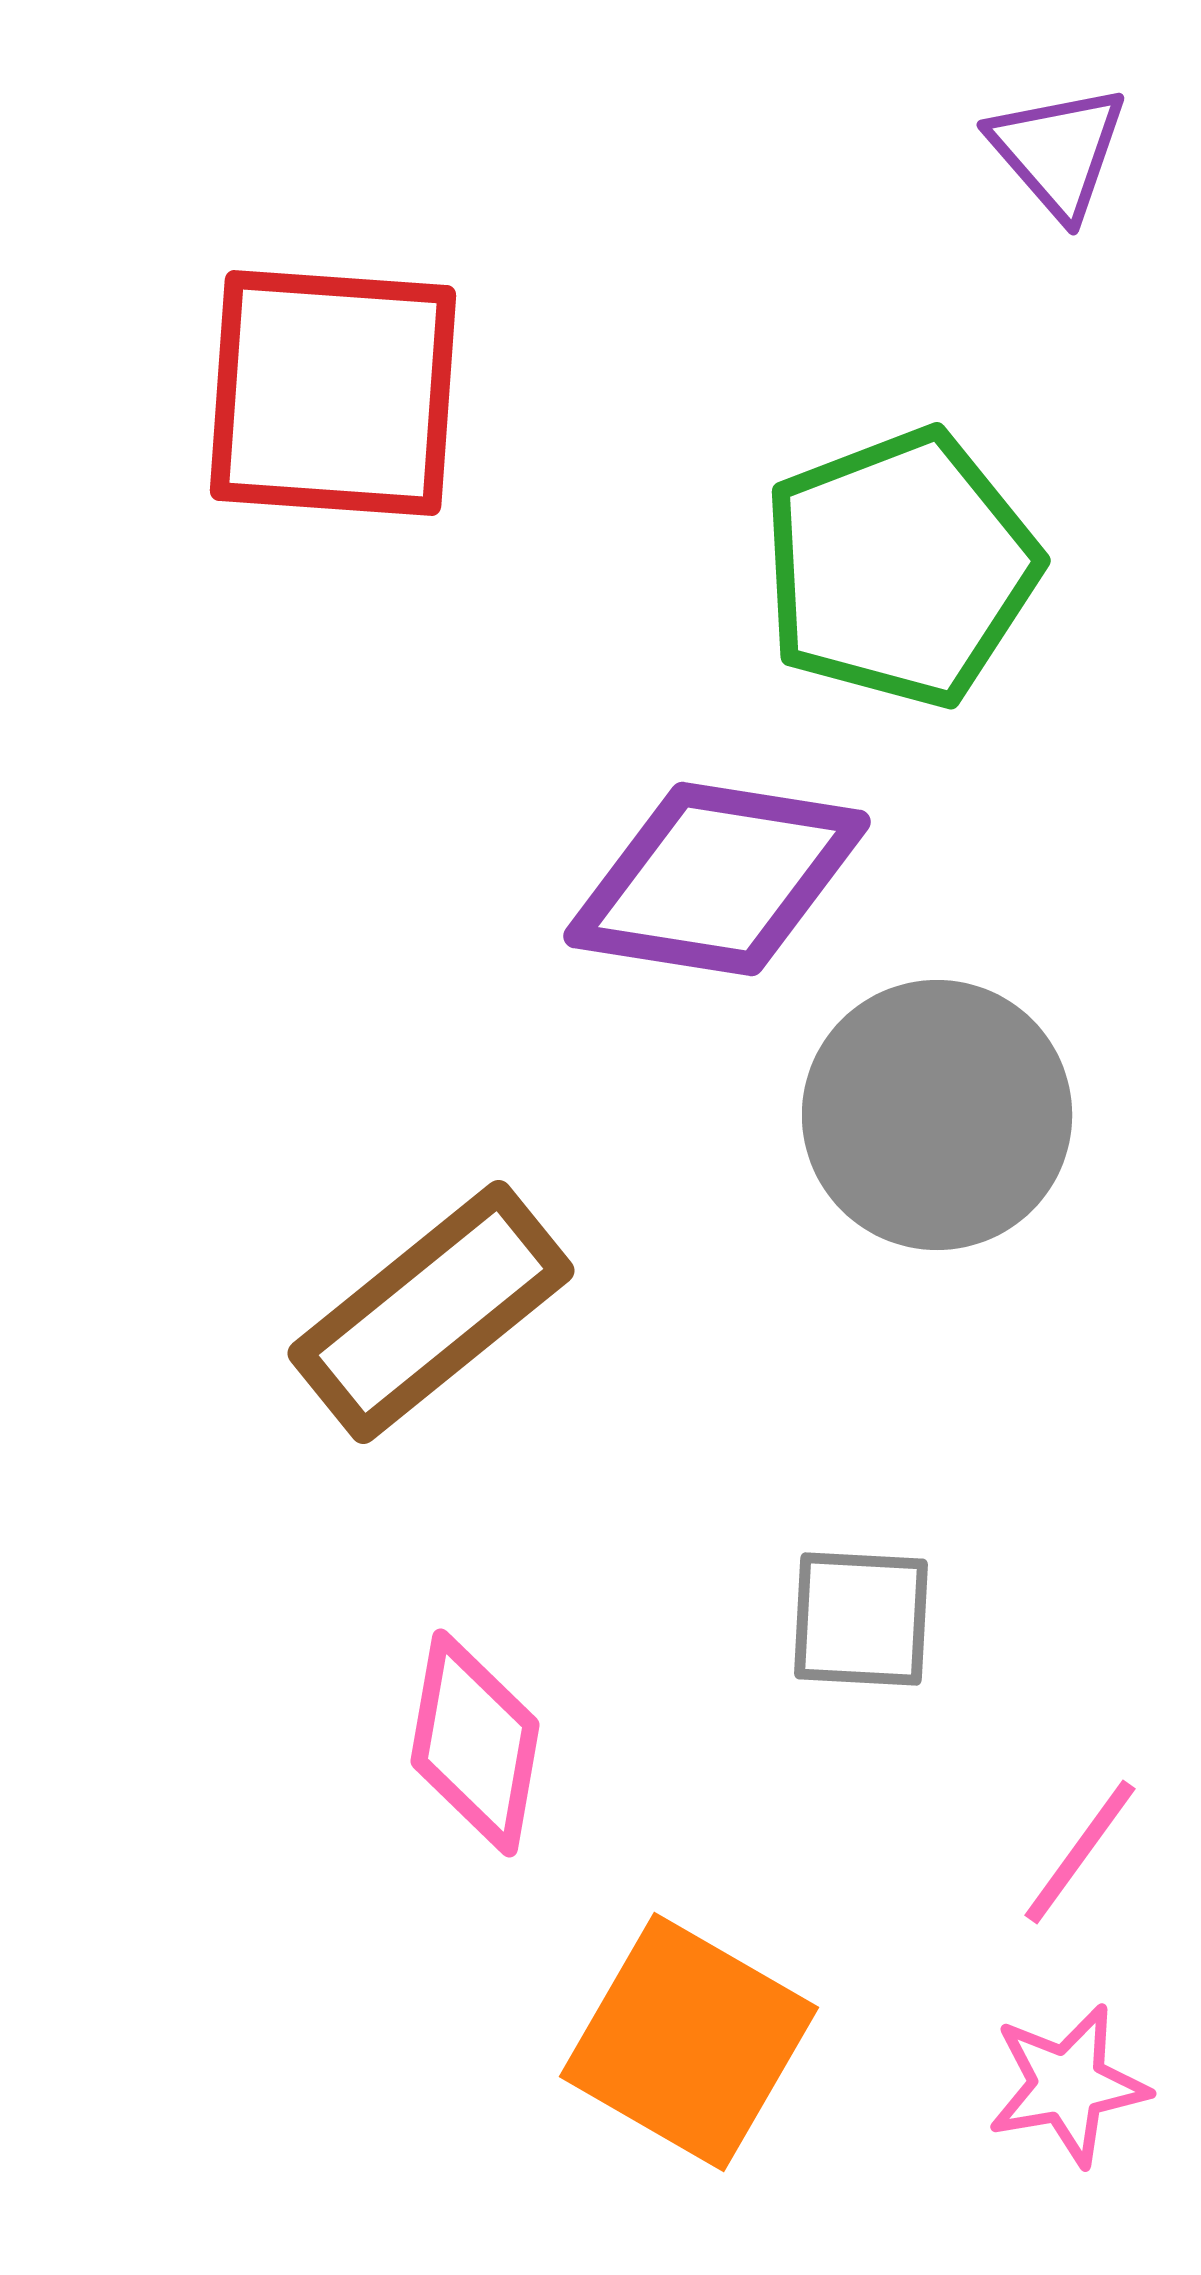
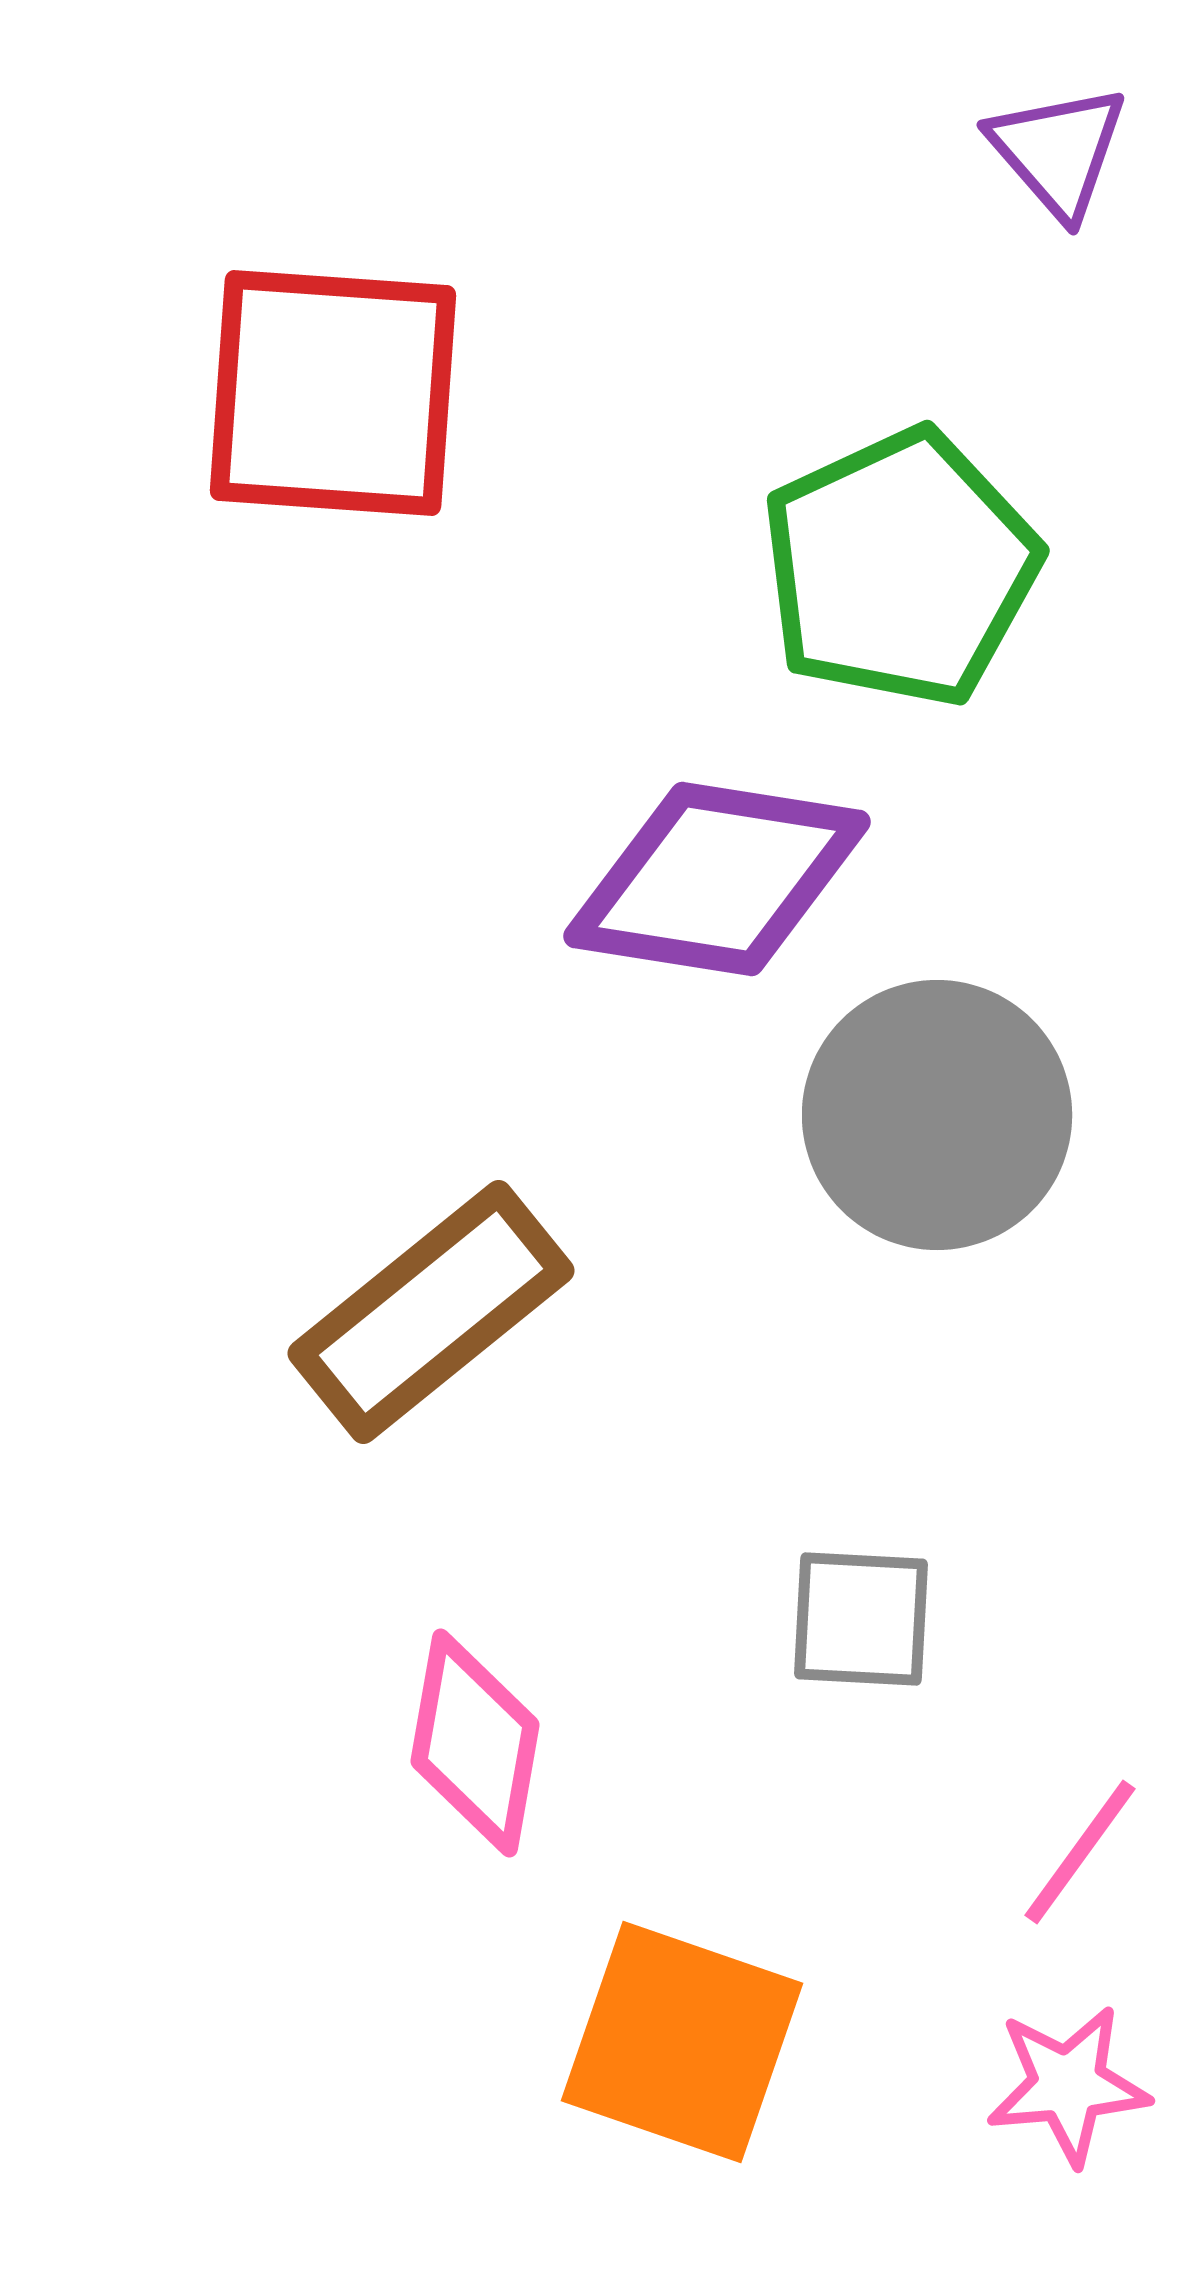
green pentagon: rotated 4 degrees counterclockwise
orange square: moved 7 px left; rotated 11 degrees counterclockwise
pink star: rotated 5 degrees clockwise
